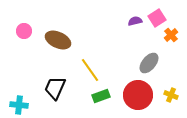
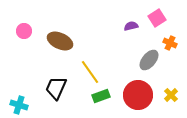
purple semicircle: moved 4 px left, 5 px down
orange cross: moved 1 px left, 8 px down; rotated 24 degrees counterclockwise
brown ellipse: moved 2 px right, 1 px down
gray ellipse: moved 3 px up
yellow line: moved 2 px down
black trapezoid: moved 1 px right
yellow cross: rotated 24 degrees clockwise
cyan cross: rotated 12 degrees clockwise
